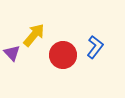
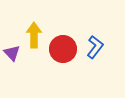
yellow arrow: rotated 40 degrees counterclockwise
red circle: moved 6 px up
